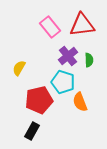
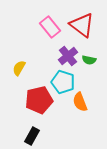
red triangle: rotated 44 degrees clockwise
green semicircle: rotated 104 degrees clockwise
black rectangle: moved 5 px down
